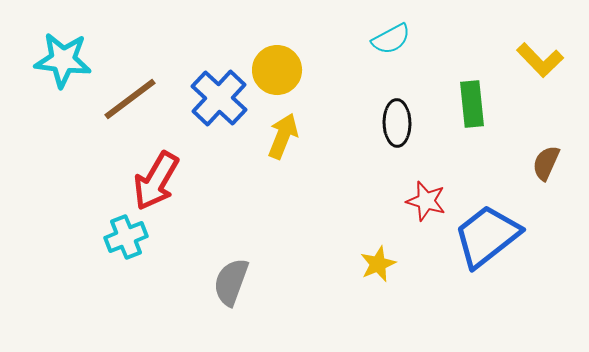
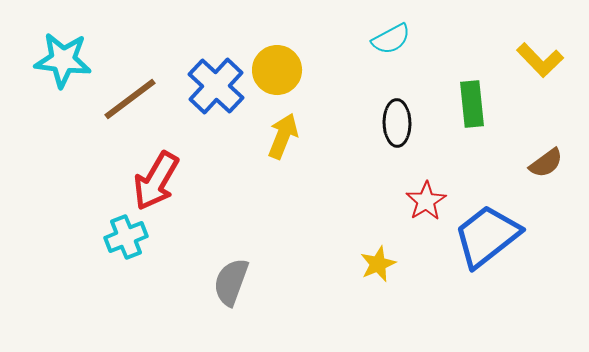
blue cross: moved 3 px left, 12 px up
brown semicircle: rotated 150 degrees counterclockwise
red star: rotated 24 degrees clockwise
